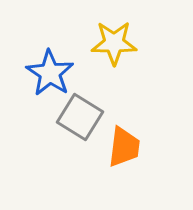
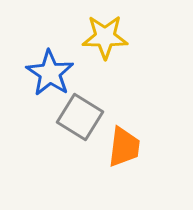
yellow star: moved 9 px left, 6 px up
